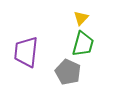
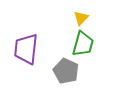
purple trapezoid: moved 3 px up
gray pentagon: moved 2 px left, 1 px up
